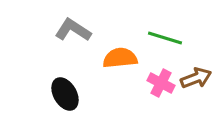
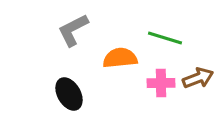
gray L-shape: rotated 60 degrees counterclockwise
brown arrow: moved 2 px right
pink cross: rotated 28 degrees counterclockwise
black ellipse: moved 4 px right
